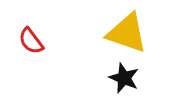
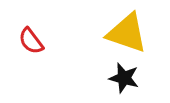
black star: rotated 8 degrees counterclockwise
